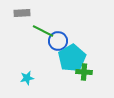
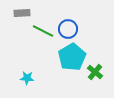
blue circle: moved 10 px right, 12 px up
cyan pentagon: moved 1 px up
green cross: moved 11 px right; rotated 35 degrees clockwise
cyan star: rotated 16 degrees clockwise
